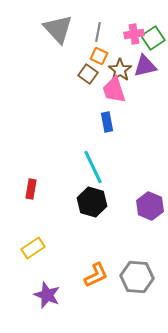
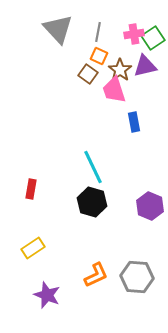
blue rectangle: moved 27 px right
